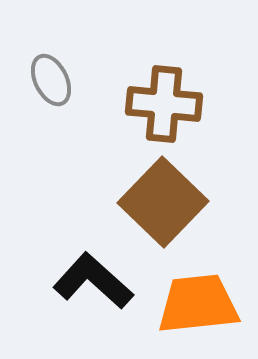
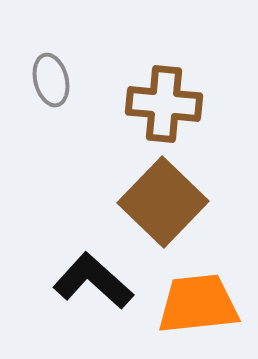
gray ellipse: rotated 12 degrees clockwise
